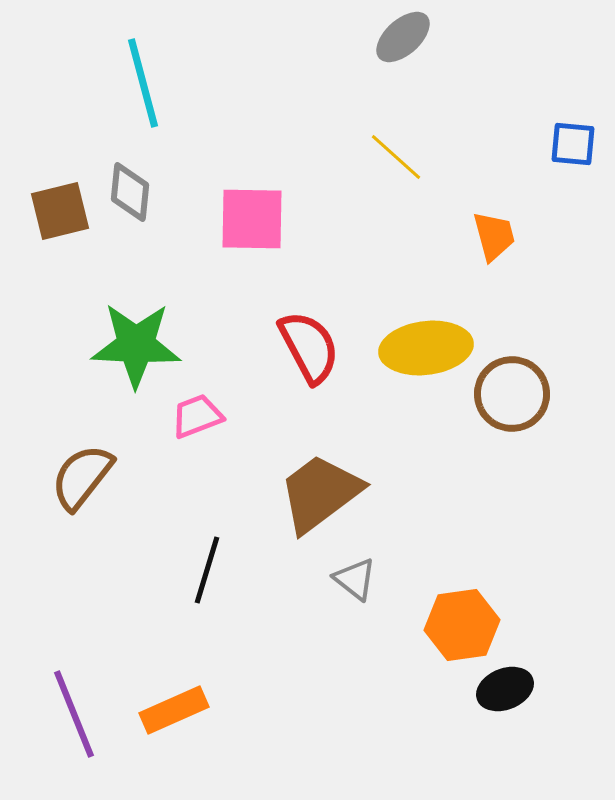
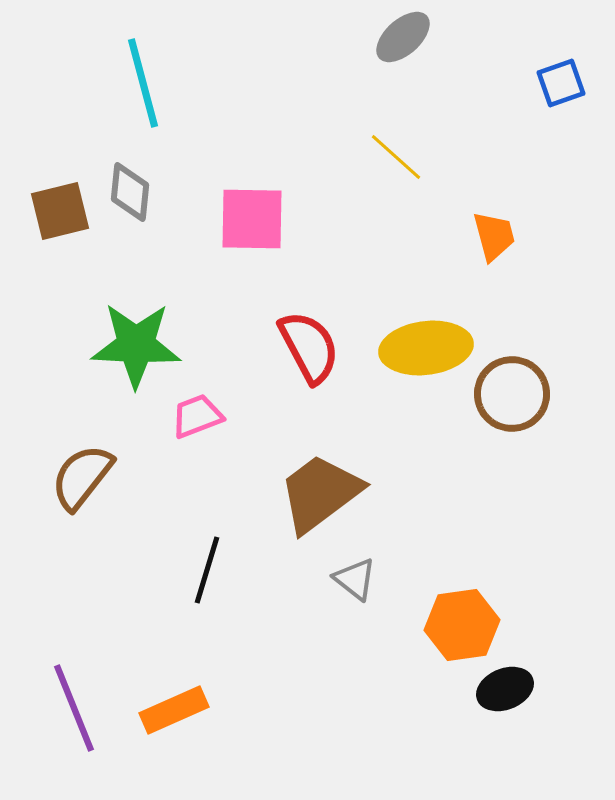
blue square: moved 12 px left, 61 px up; rotated 24 degrees counterclockwise
purple line: moved 6 px up
